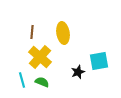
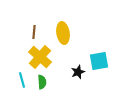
brown line: moved 2 px right
green semicircle: rotated 64 degrees clockwise
